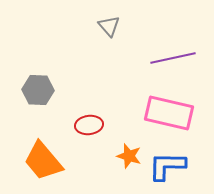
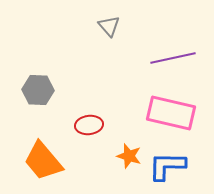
pink rectangle: moved 2 px right
